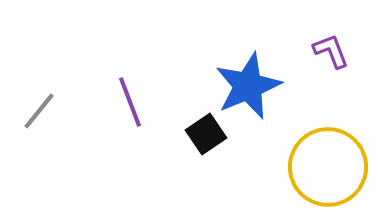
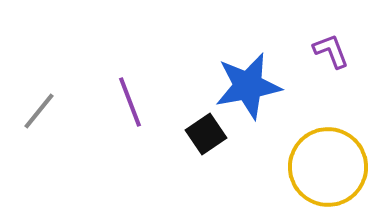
blue star: rotated 12 degrees clockwise
